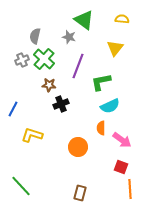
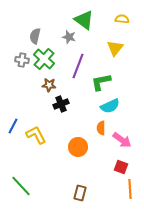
gray cross: rotated 32 degrees clockwise
blue line: moved 17 px down
yellow L-shape: moved 4 px right; rotated 45 degrees clockwise
